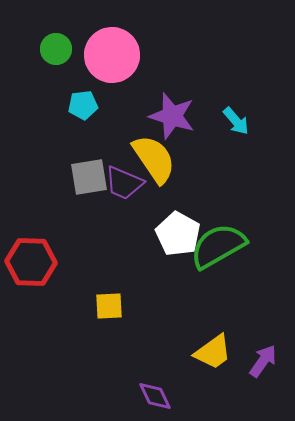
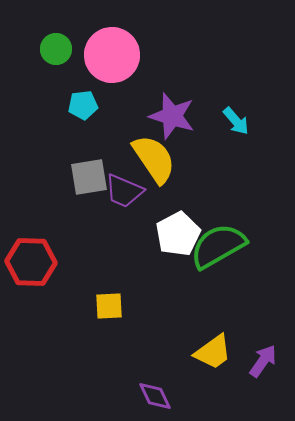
purple trapezoid: moved 8 px down
white pentagon: rotated 15 degrees clockwise
